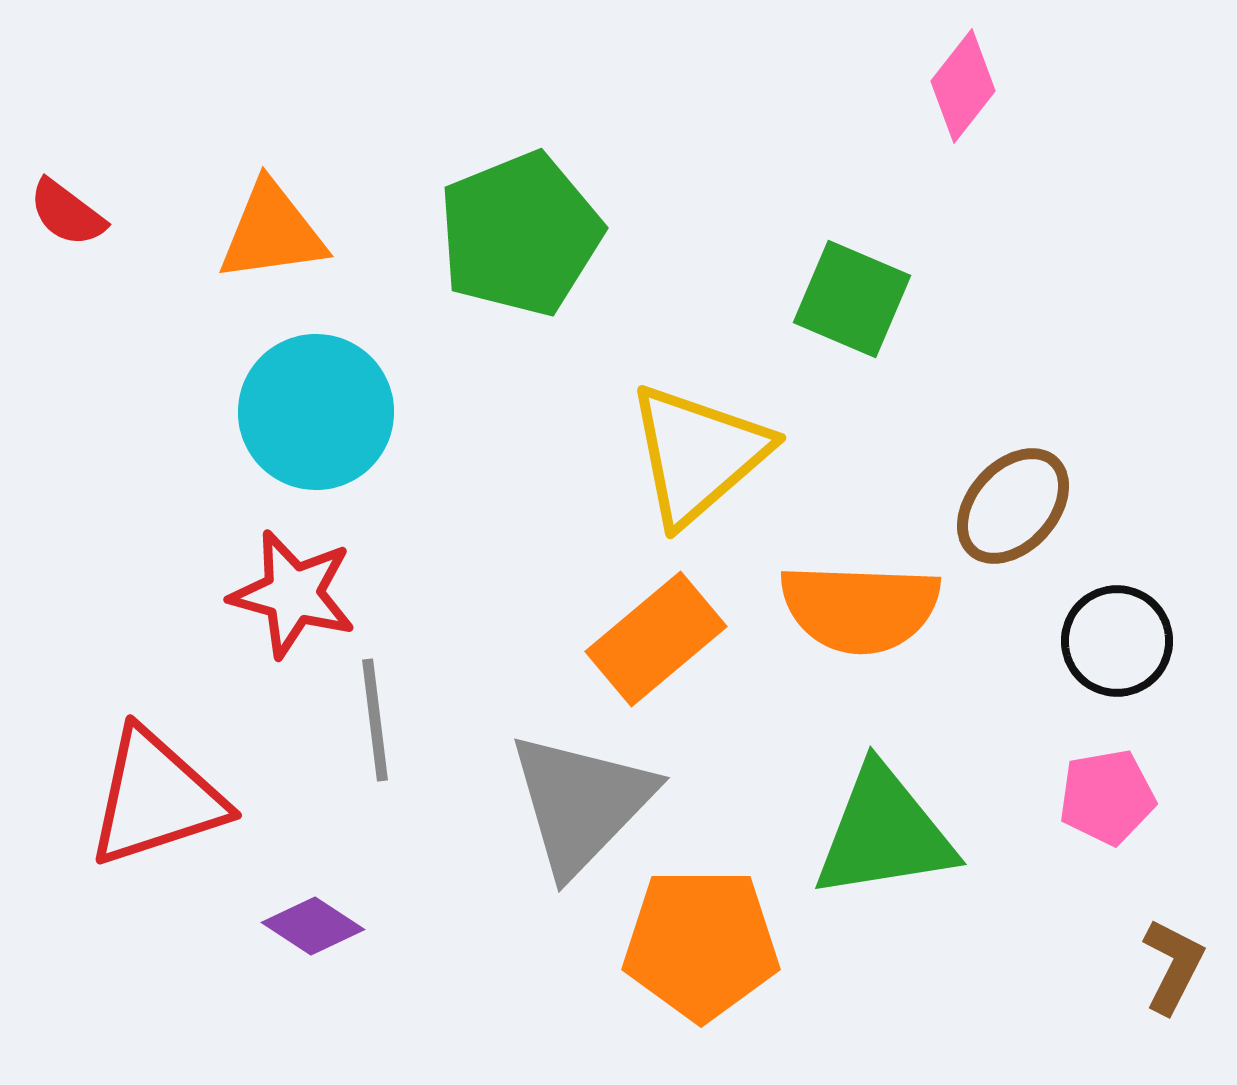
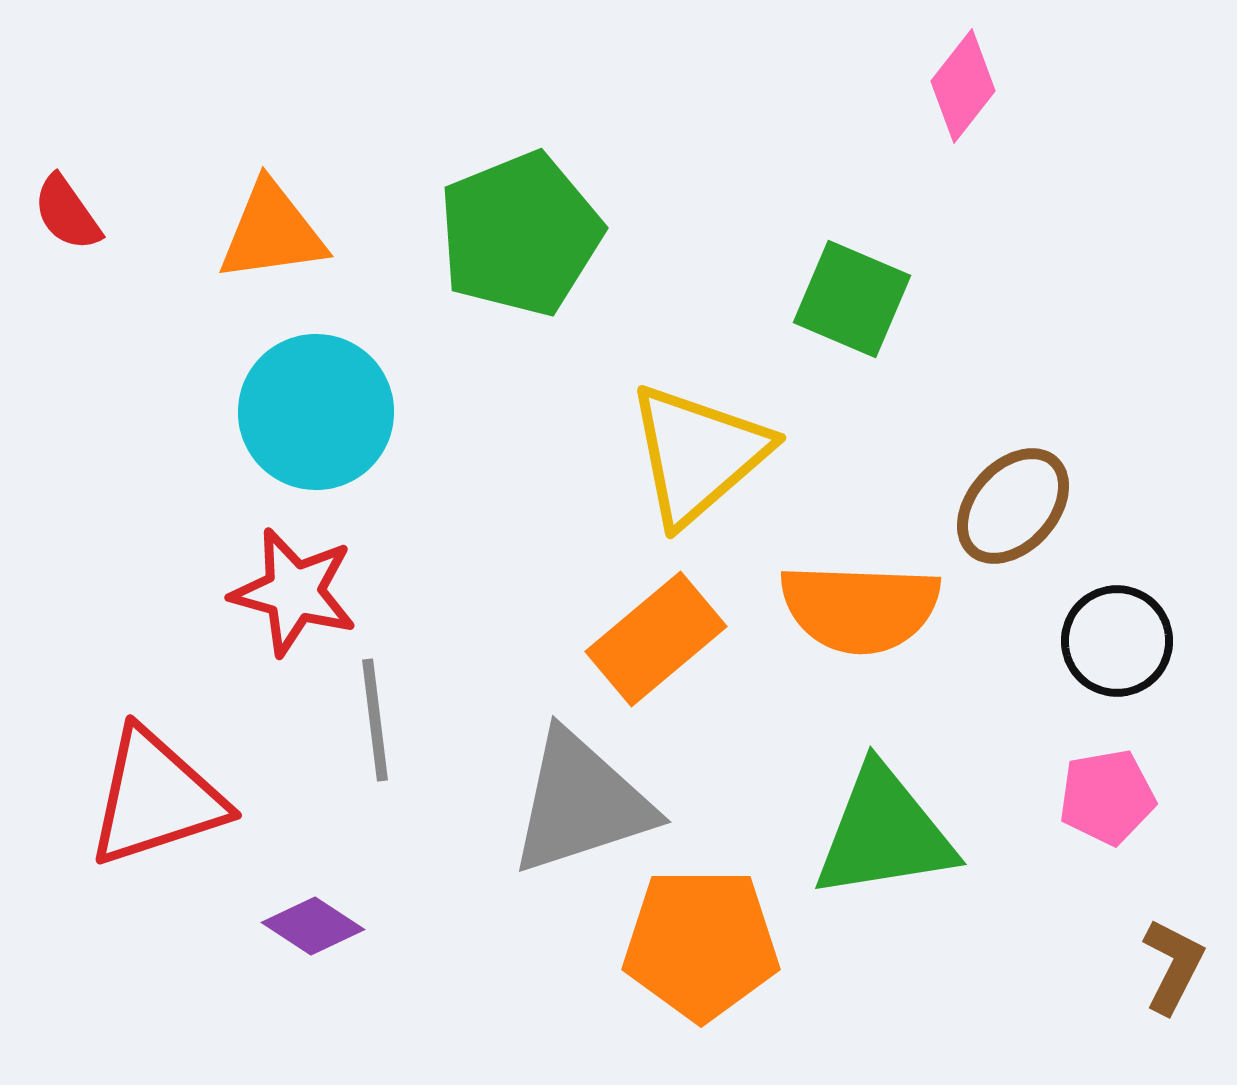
red semicircle: rotated 18 degrees clockwise
red star: moved 1 px right, 2 px up
gray triangle: rotated 28 degrees clockwise
